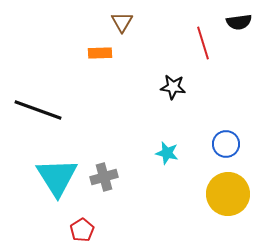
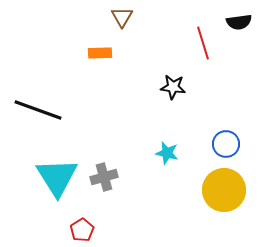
brown triangle: moved 5 px up
yellow circle: moved 4 px left, 4 px up
